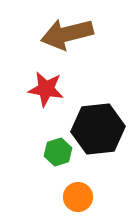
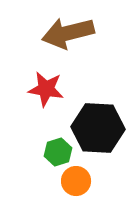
brown arrow: moved 1 px right, 1 px up
black hexagon: moved 1 px up; rotated 9 degrees clockwise
orange circle: moved 2 px left, 16 px up
